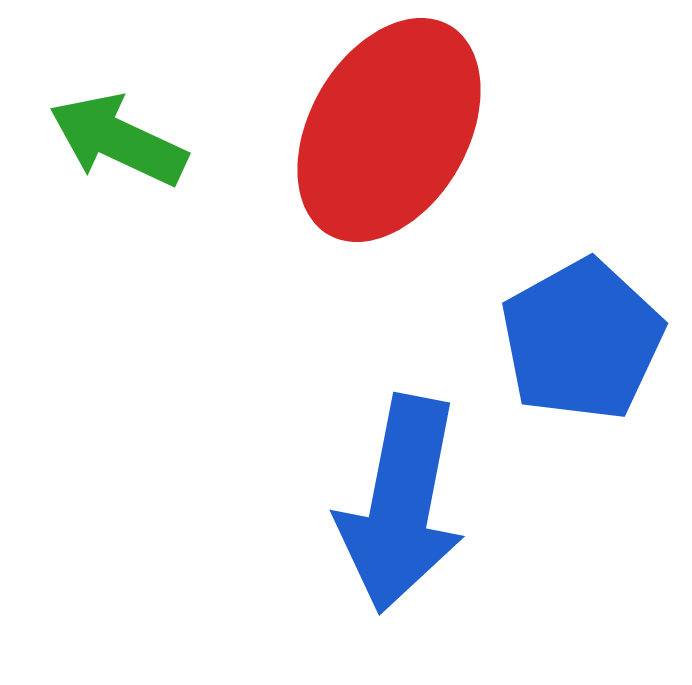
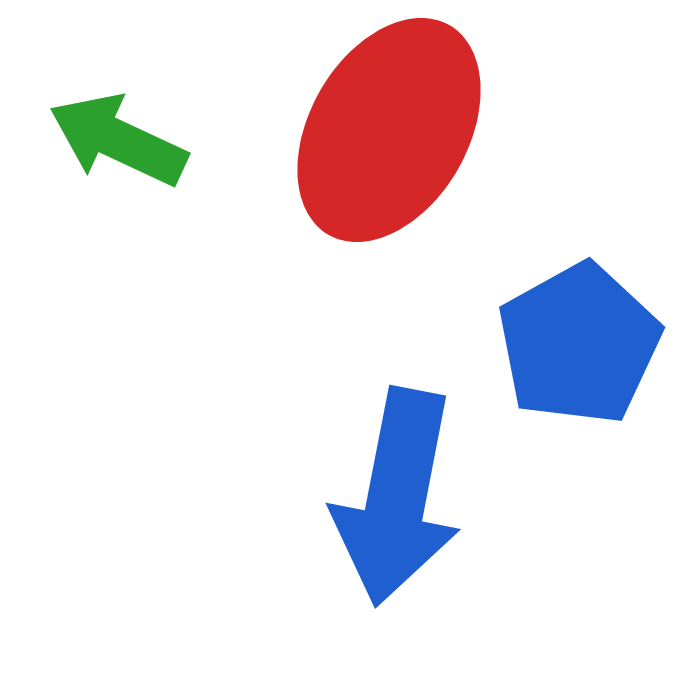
blue pentagon: moved 3 px left, 4 px down
blue arrow: moved 4 px left, 7 px up
